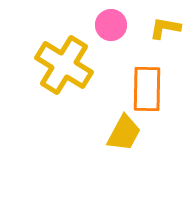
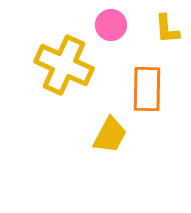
yellow L-shape: moved 2 px right, 1 px down; rotated 104 degrees counterclockwise
yellow cross: rotated 8 degrees counterclockwise
yellow trapezoid: moved 14 px left, 2 px down
